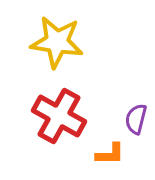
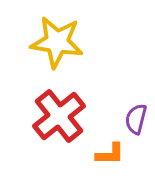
red cross: rotated 22 degrees clockwise
